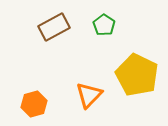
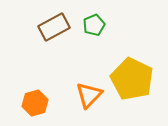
green pentagon: moved 10 px left; rotated 15 degrees clockwise
yellow pentagon: moved 5 px left, 4 px down
orange hexagon: moved 1 px right, 1 px up
